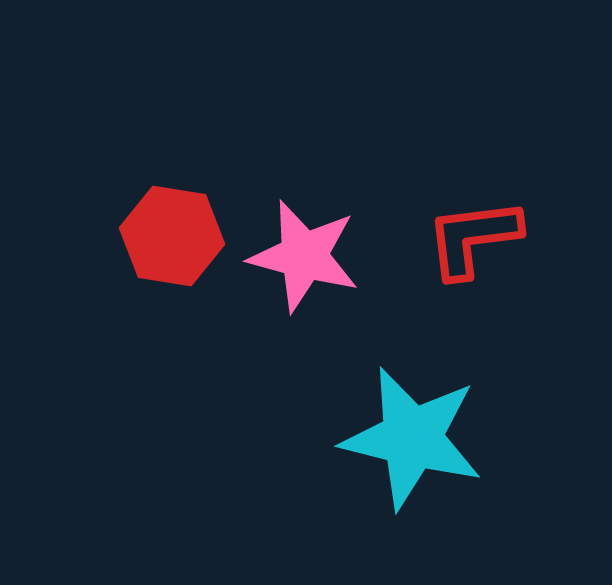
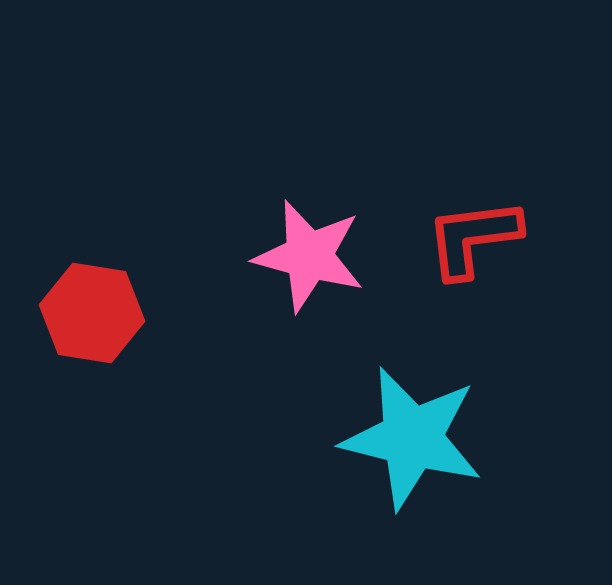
red hexagon: moved 80 px left, 77 px down
pink star: moved 5 px right
